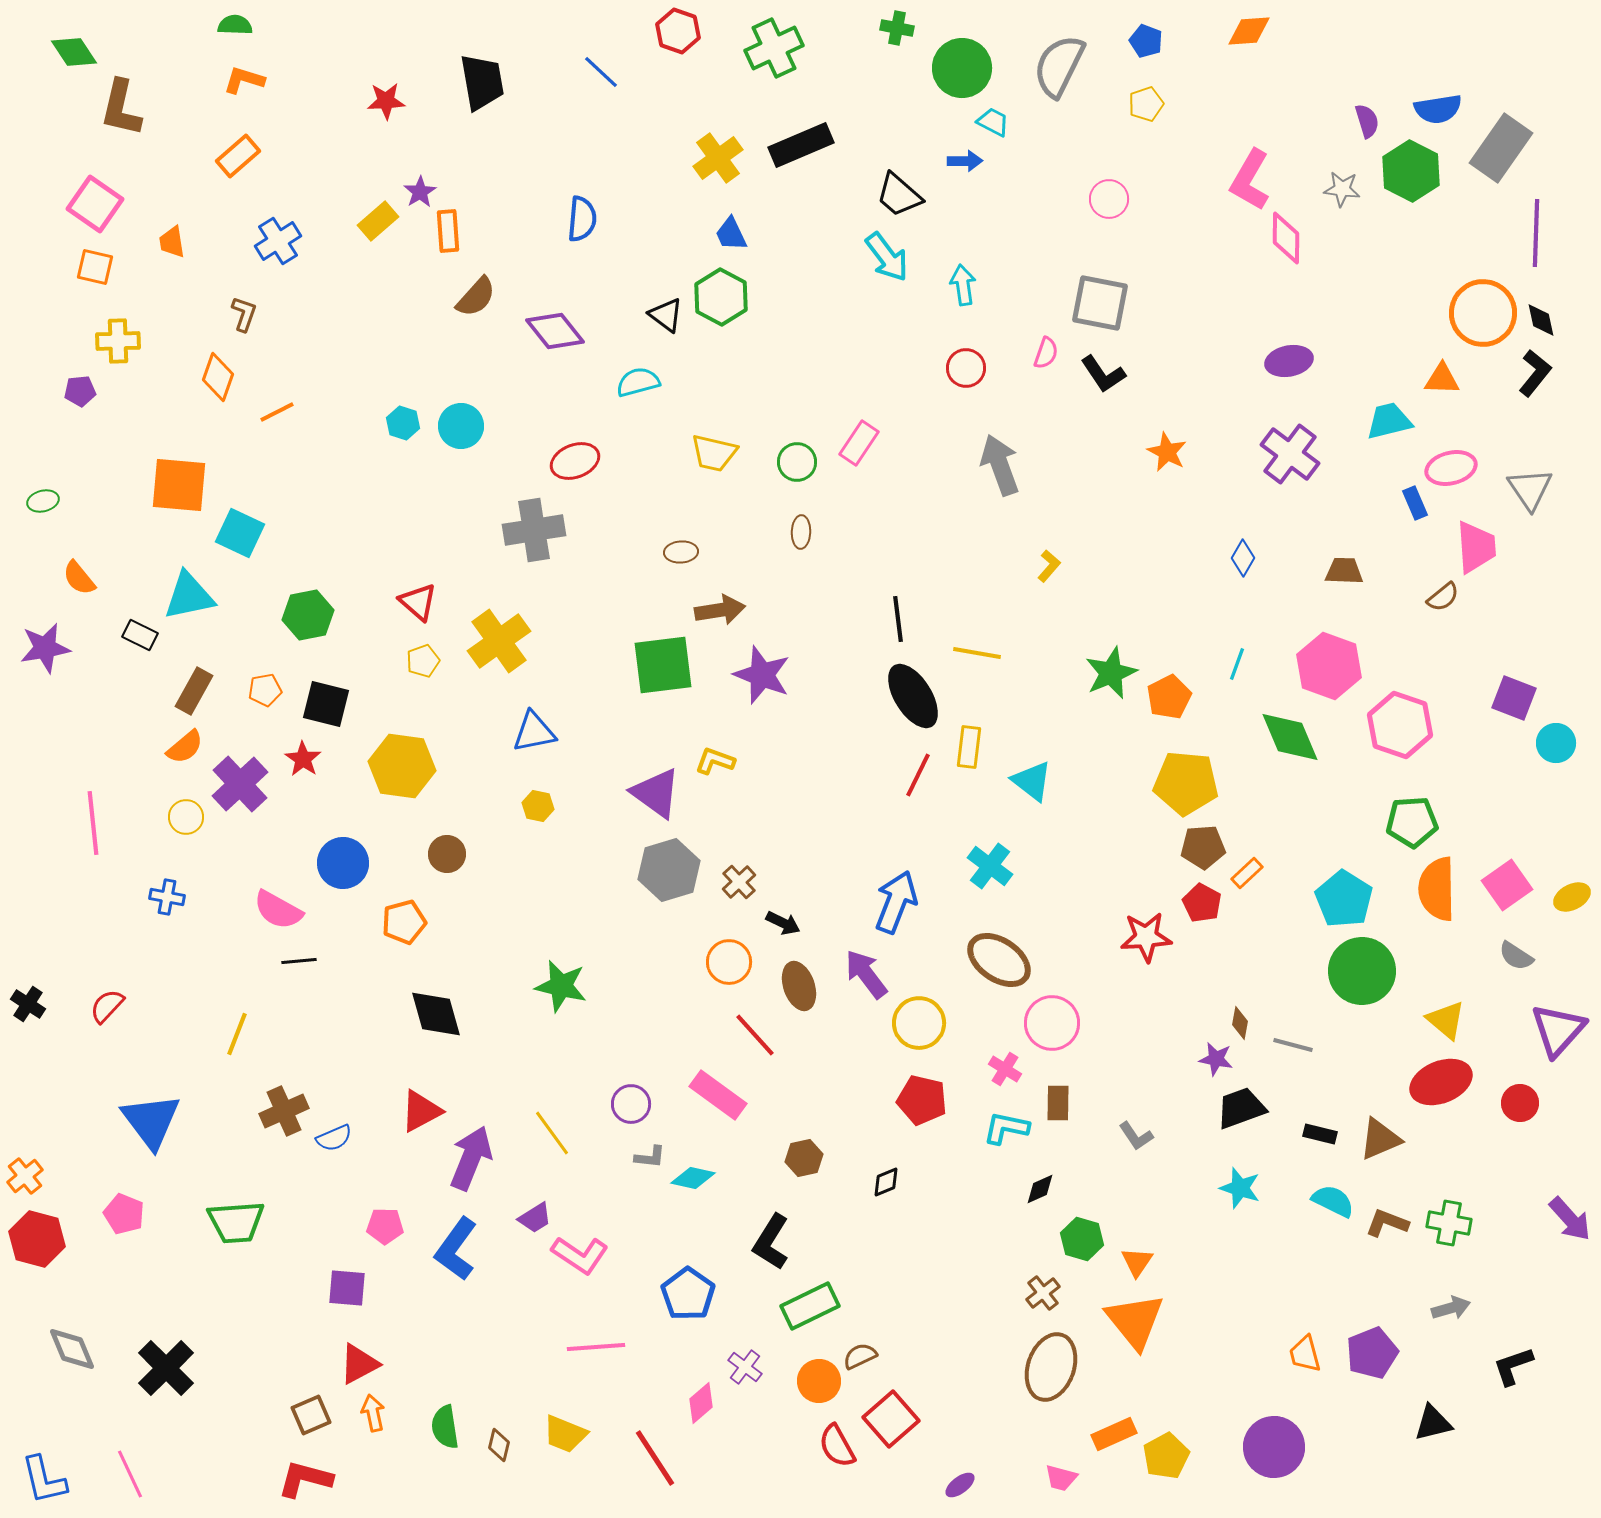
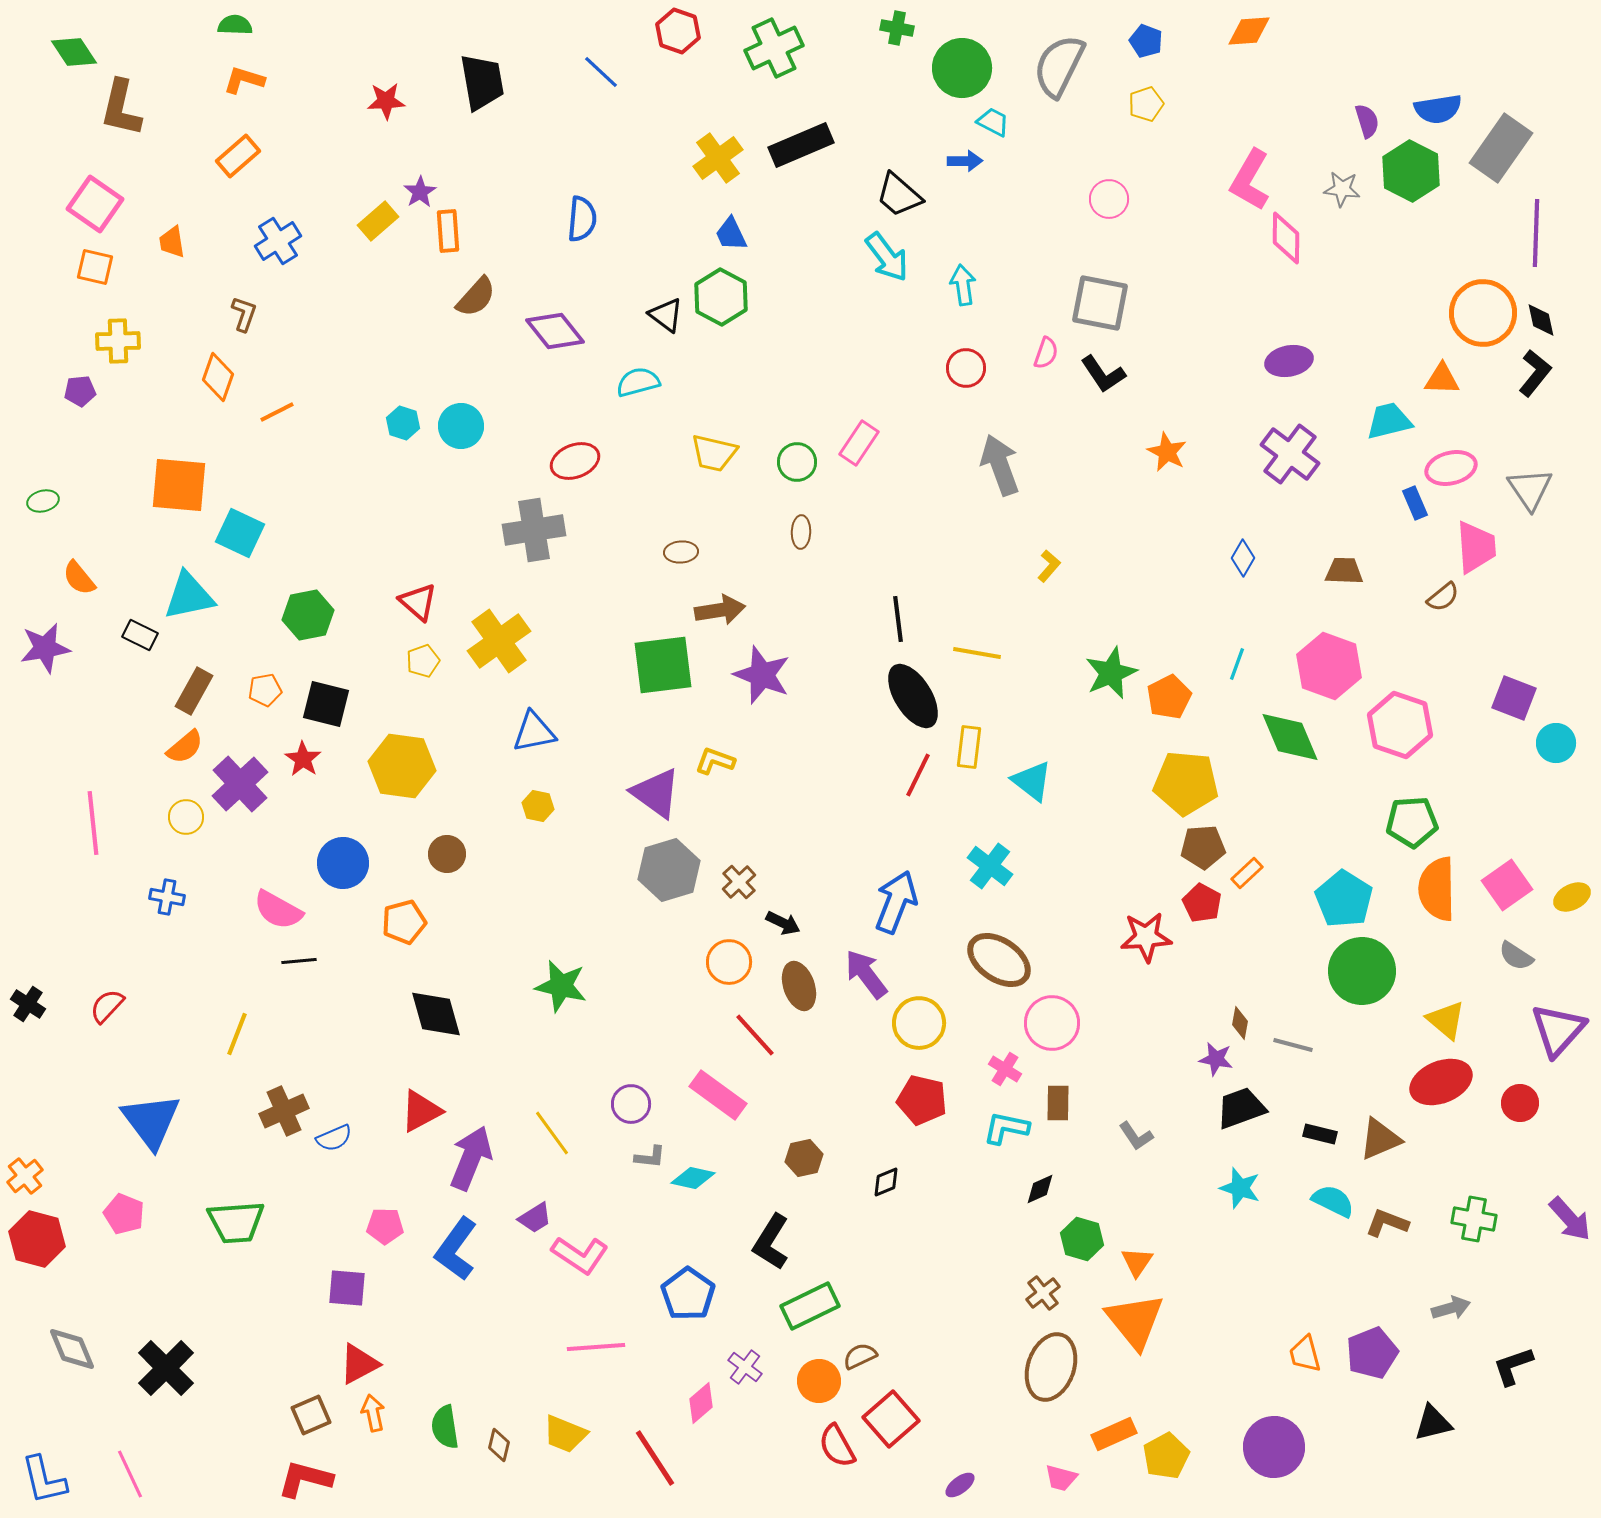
green cross at (1449, 1223): moved 25 px right, 4 px up
